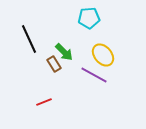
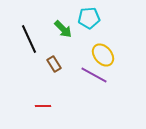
green arrow: moved 1 px left, 23 px up
red line: moved 1 px left, 4 px down; rotated 21 degrees clockwise
